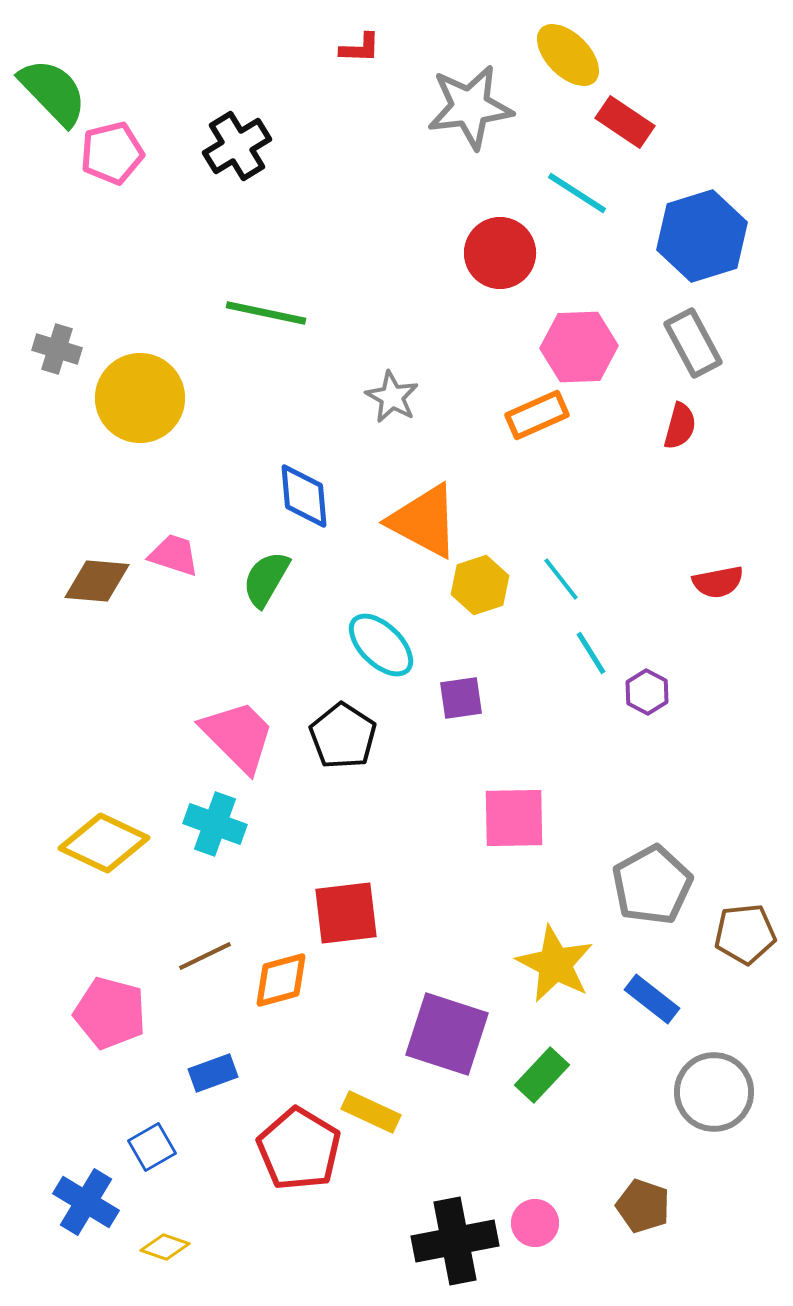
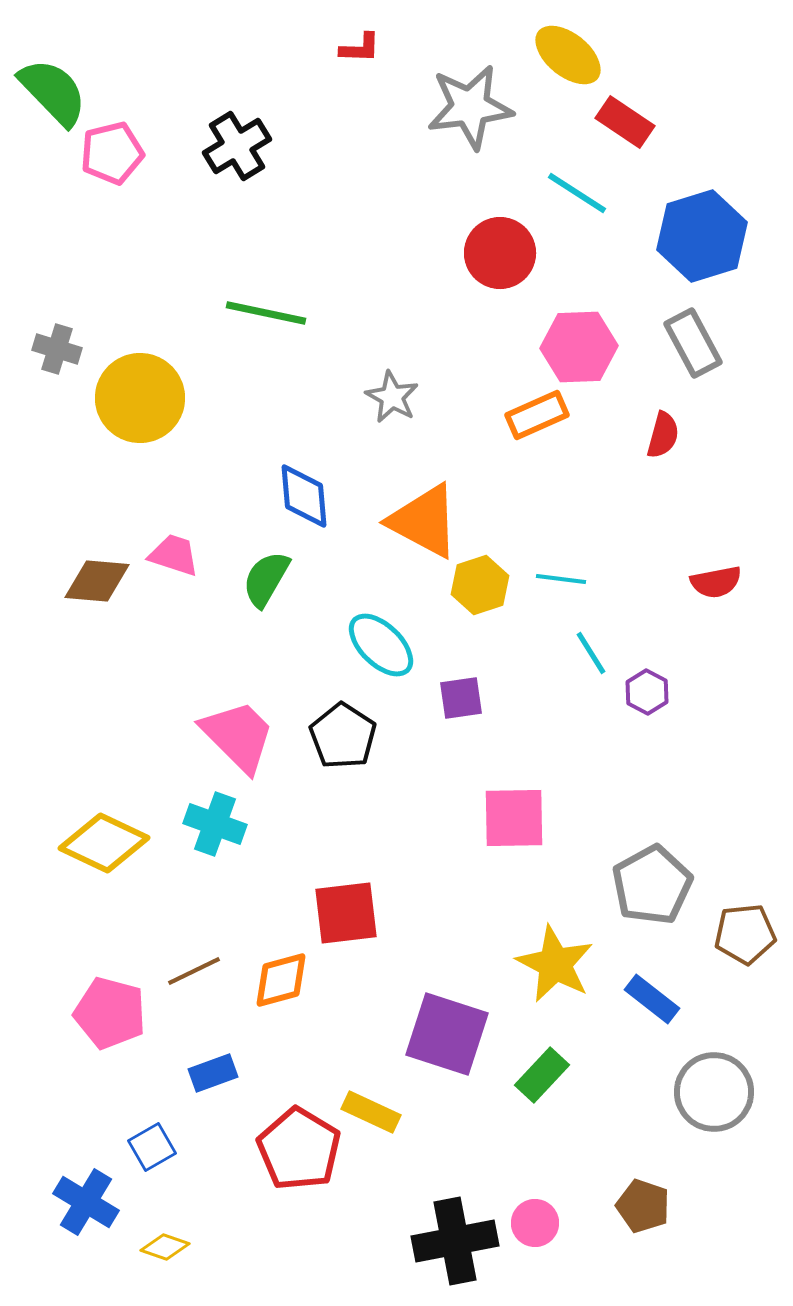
yellow ellipse at (568, 55): rotated 6 degrees counterclockwise
red semicircle at (680, 426): moved 17 px left, 9 px down
cyan line at (561, 579): rotated 45 degrees counterclockwise
red semicircle at (718, 582): moved 2 px left
brown line at (205, 956): moved 11 px left, 15 px down
